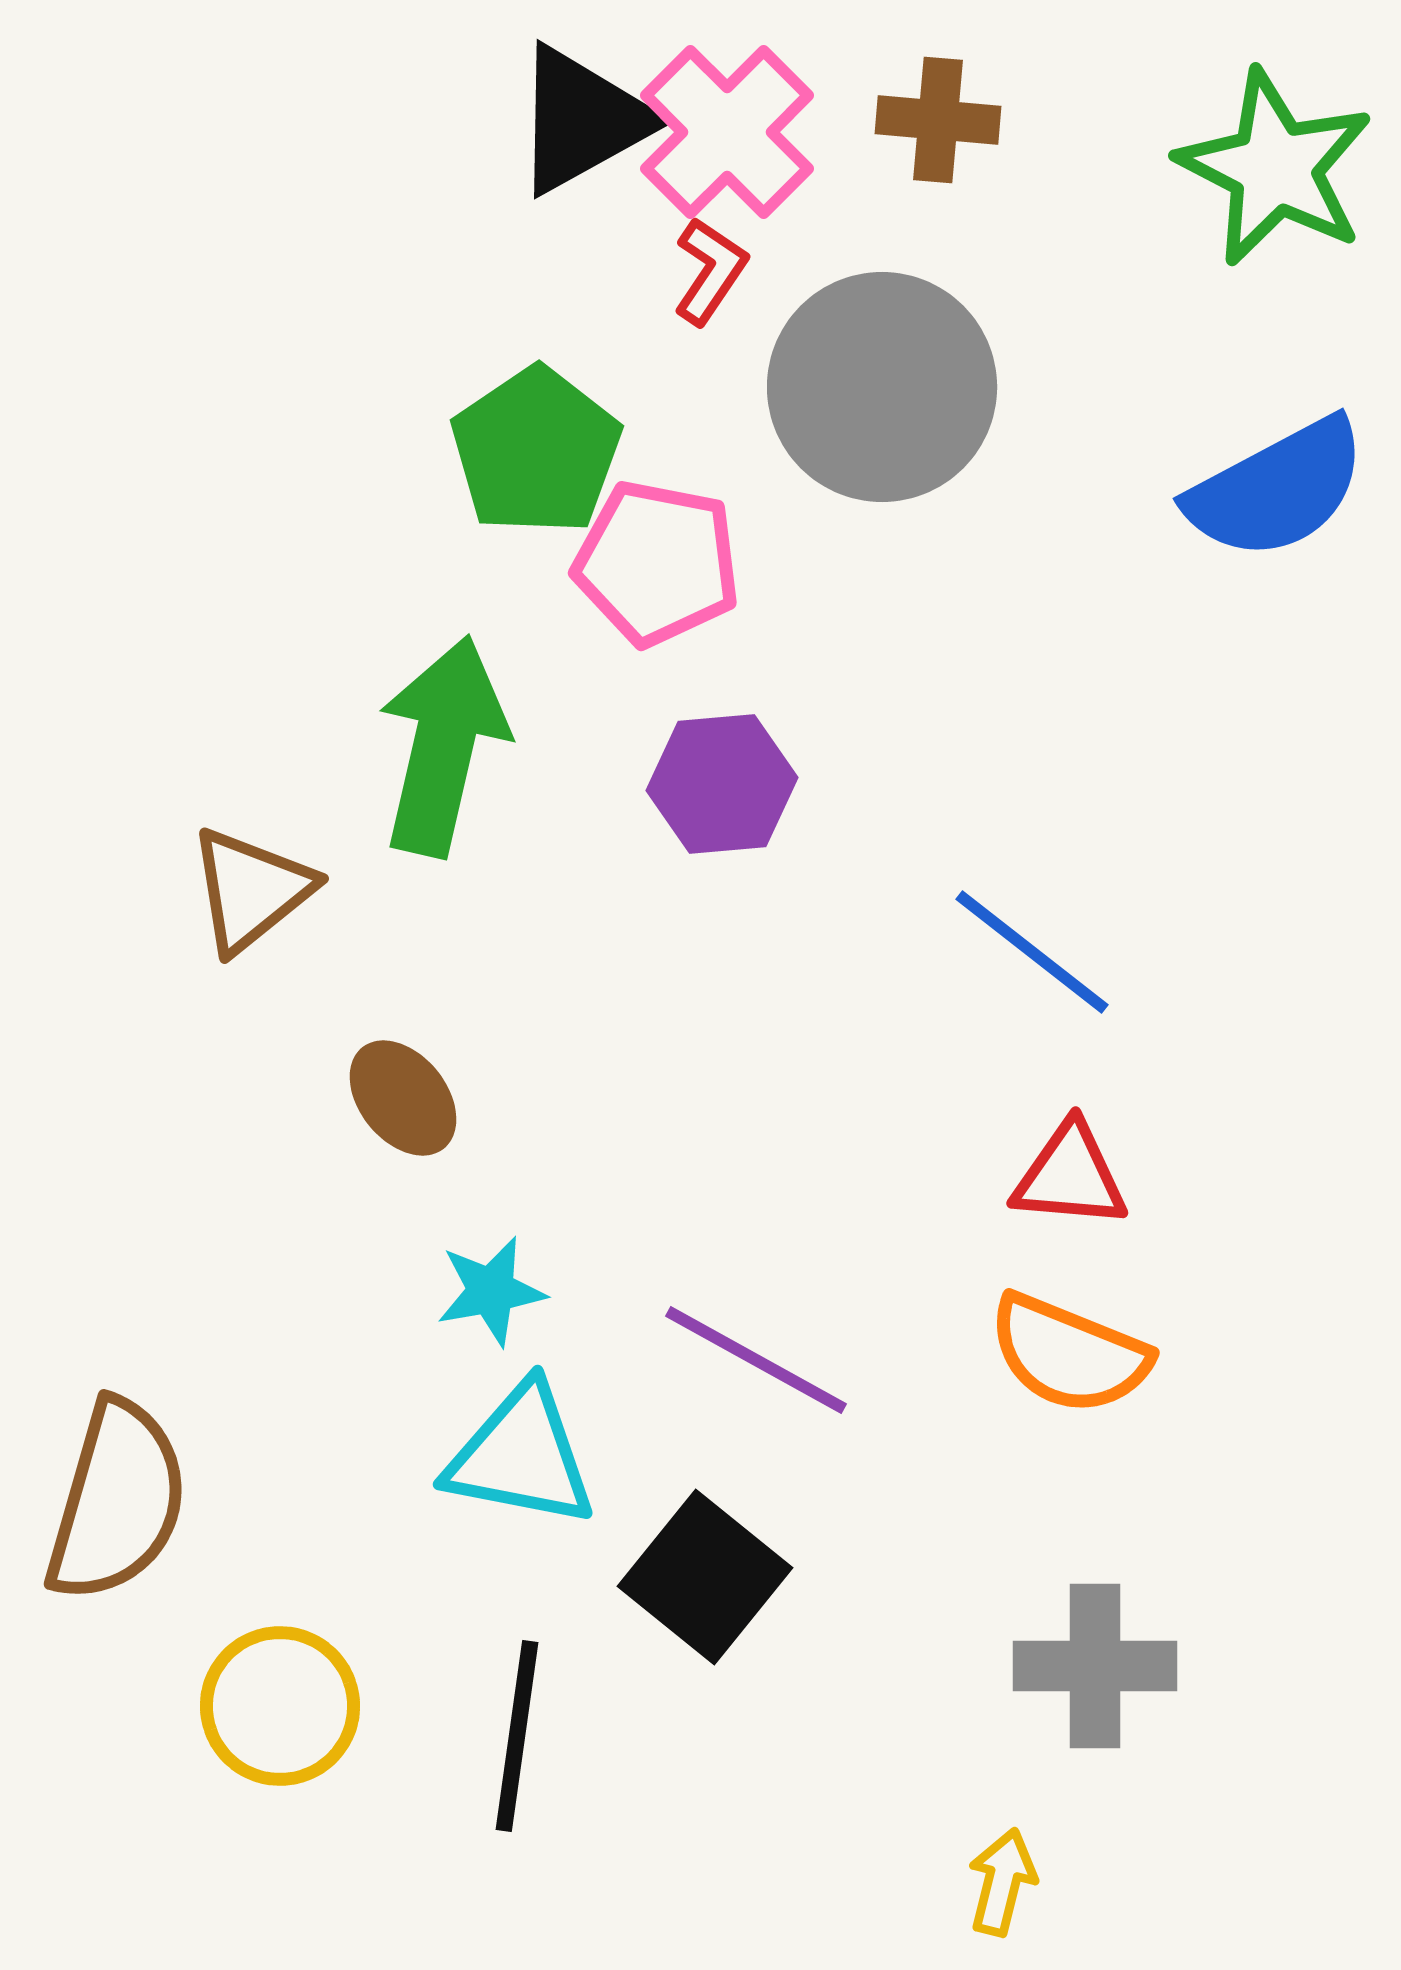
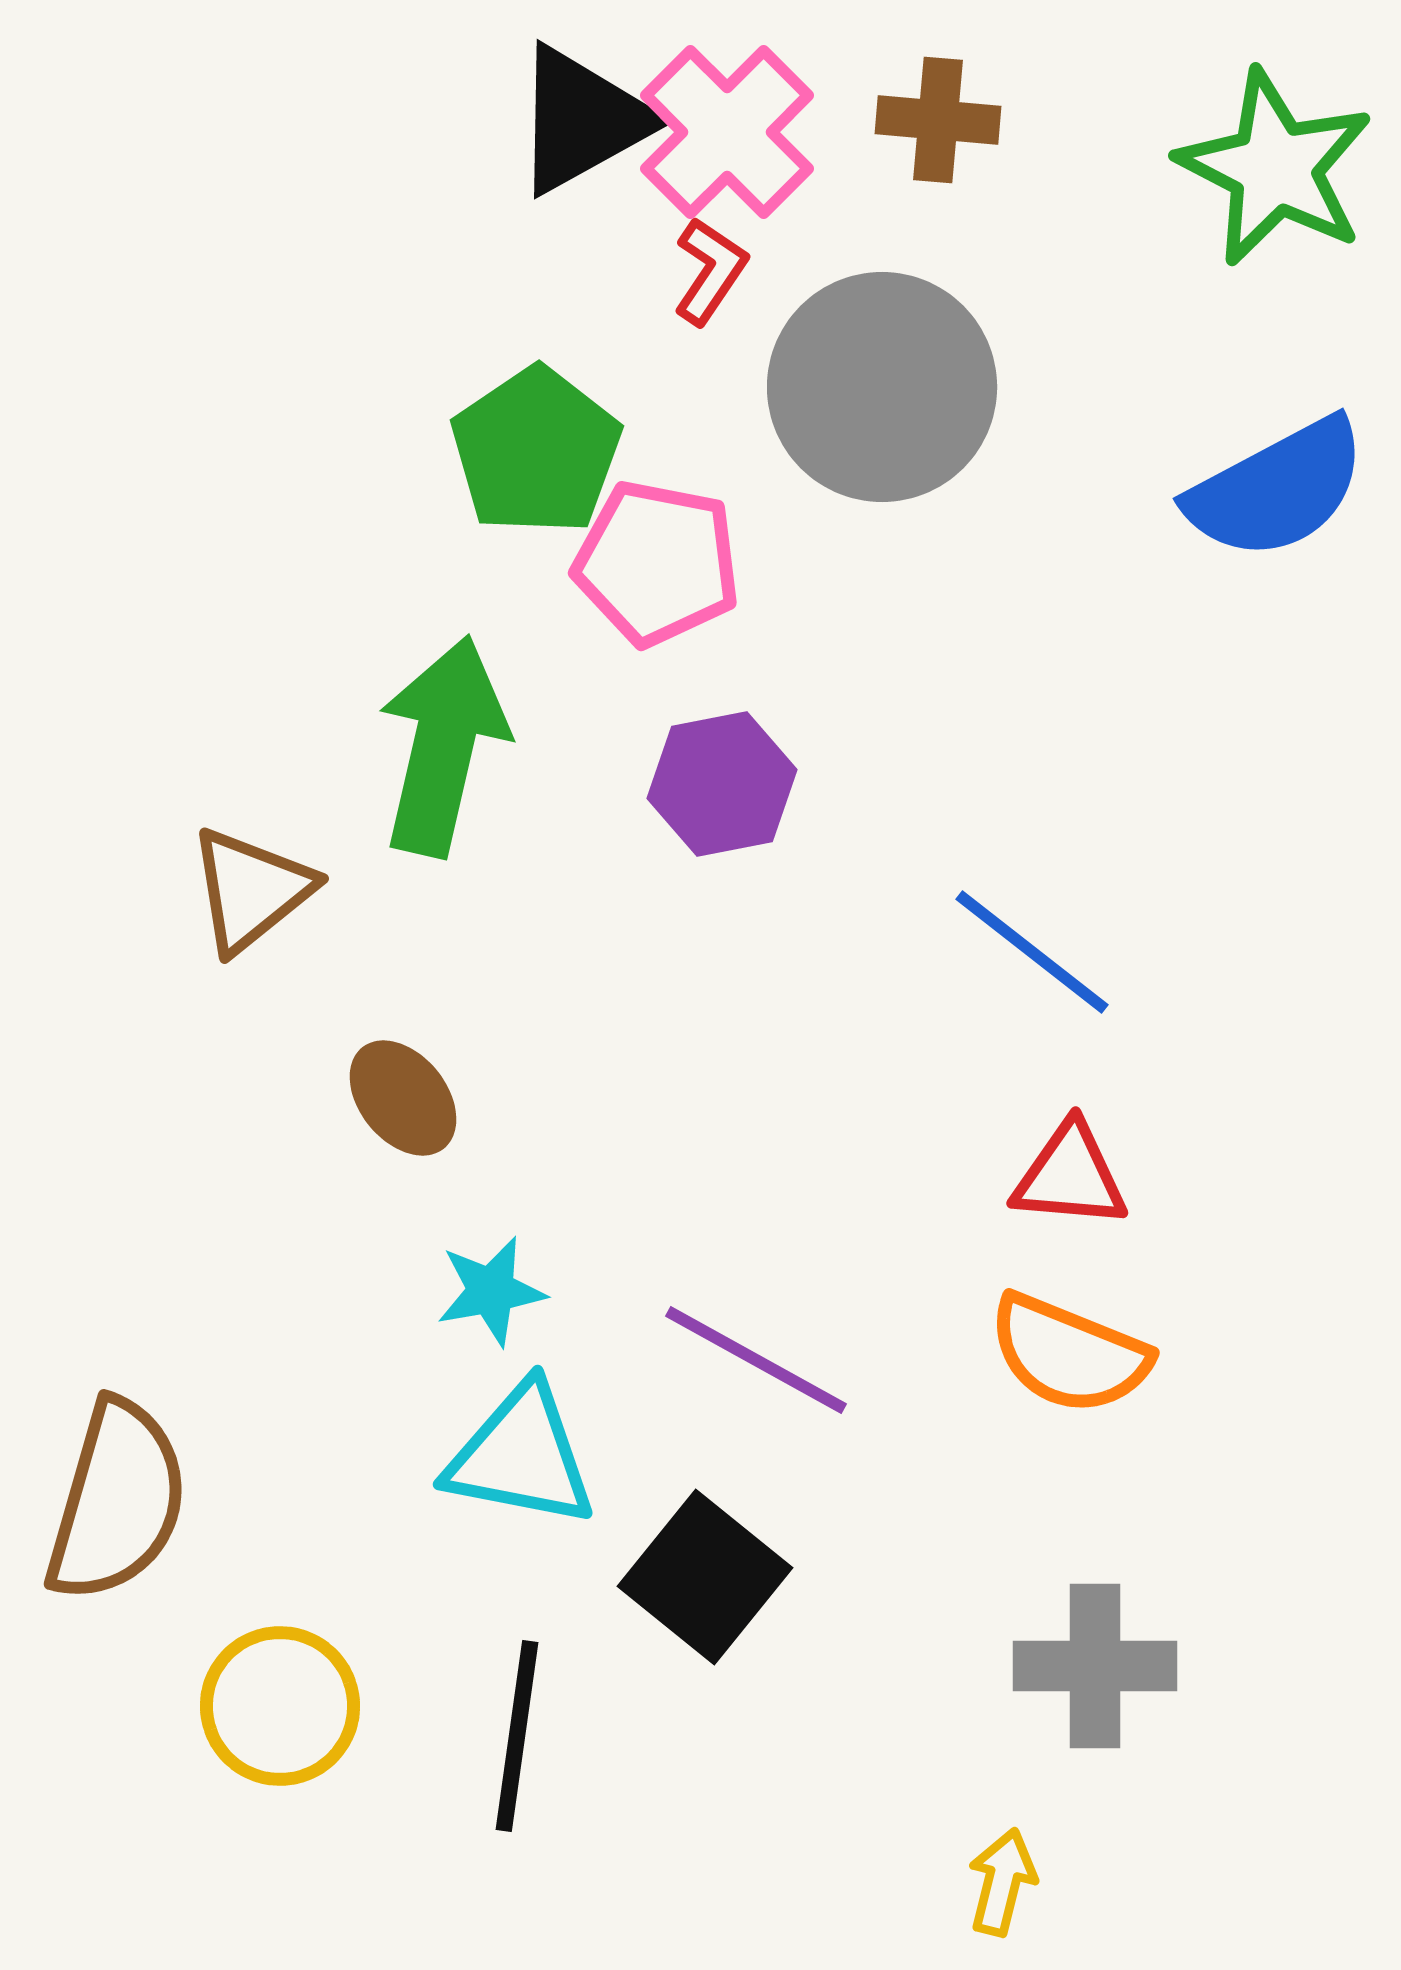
purple hexagon: rotated 6 degrees counterclockwise
